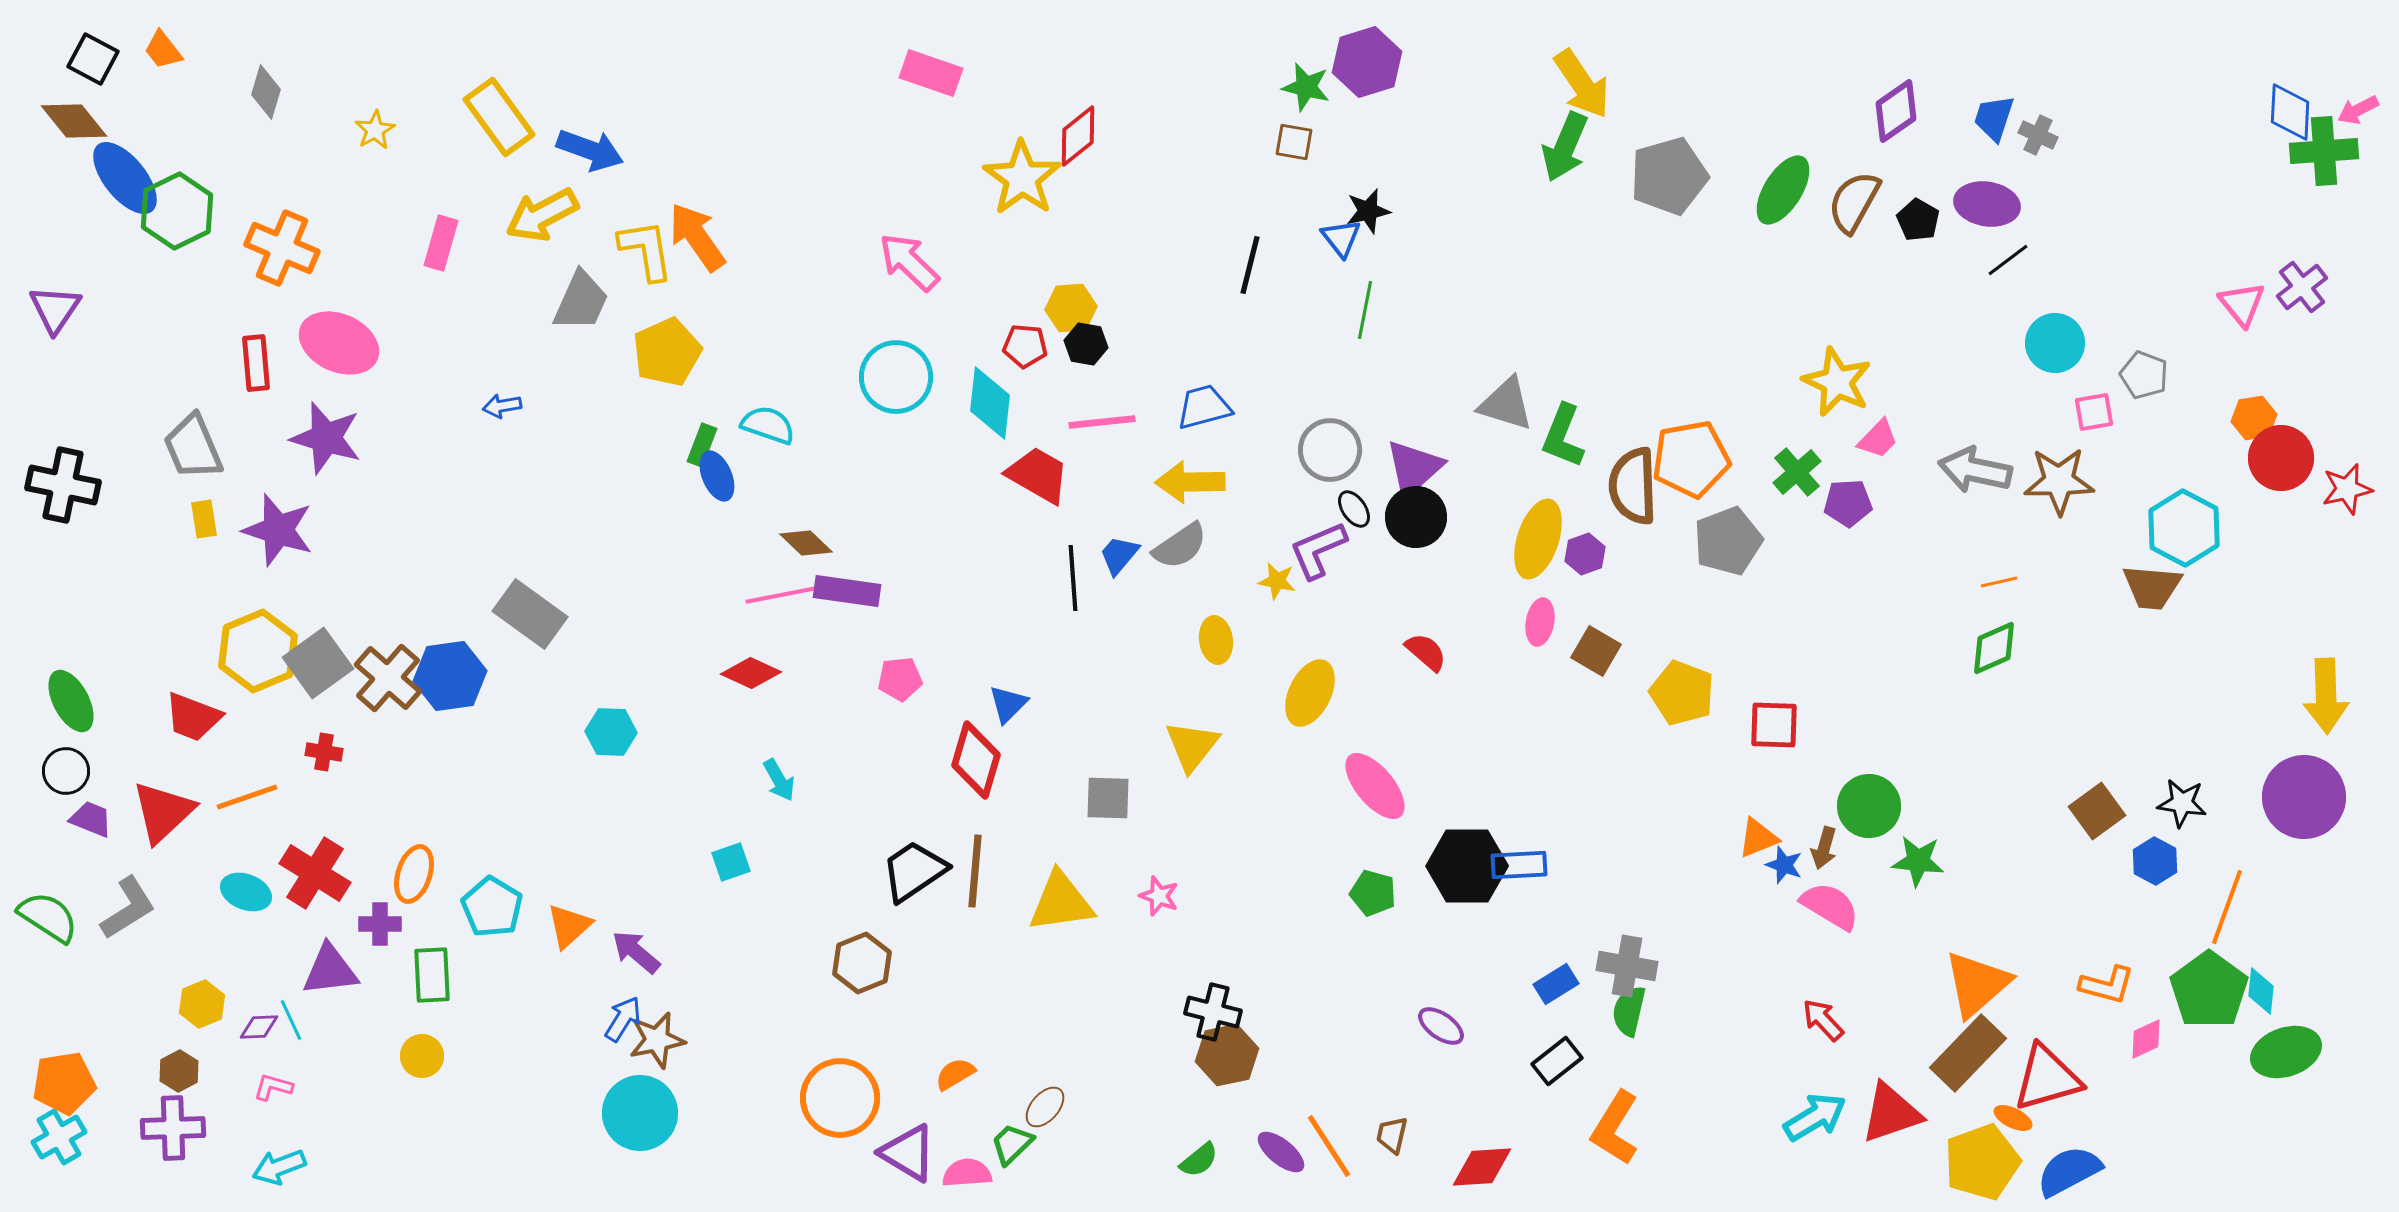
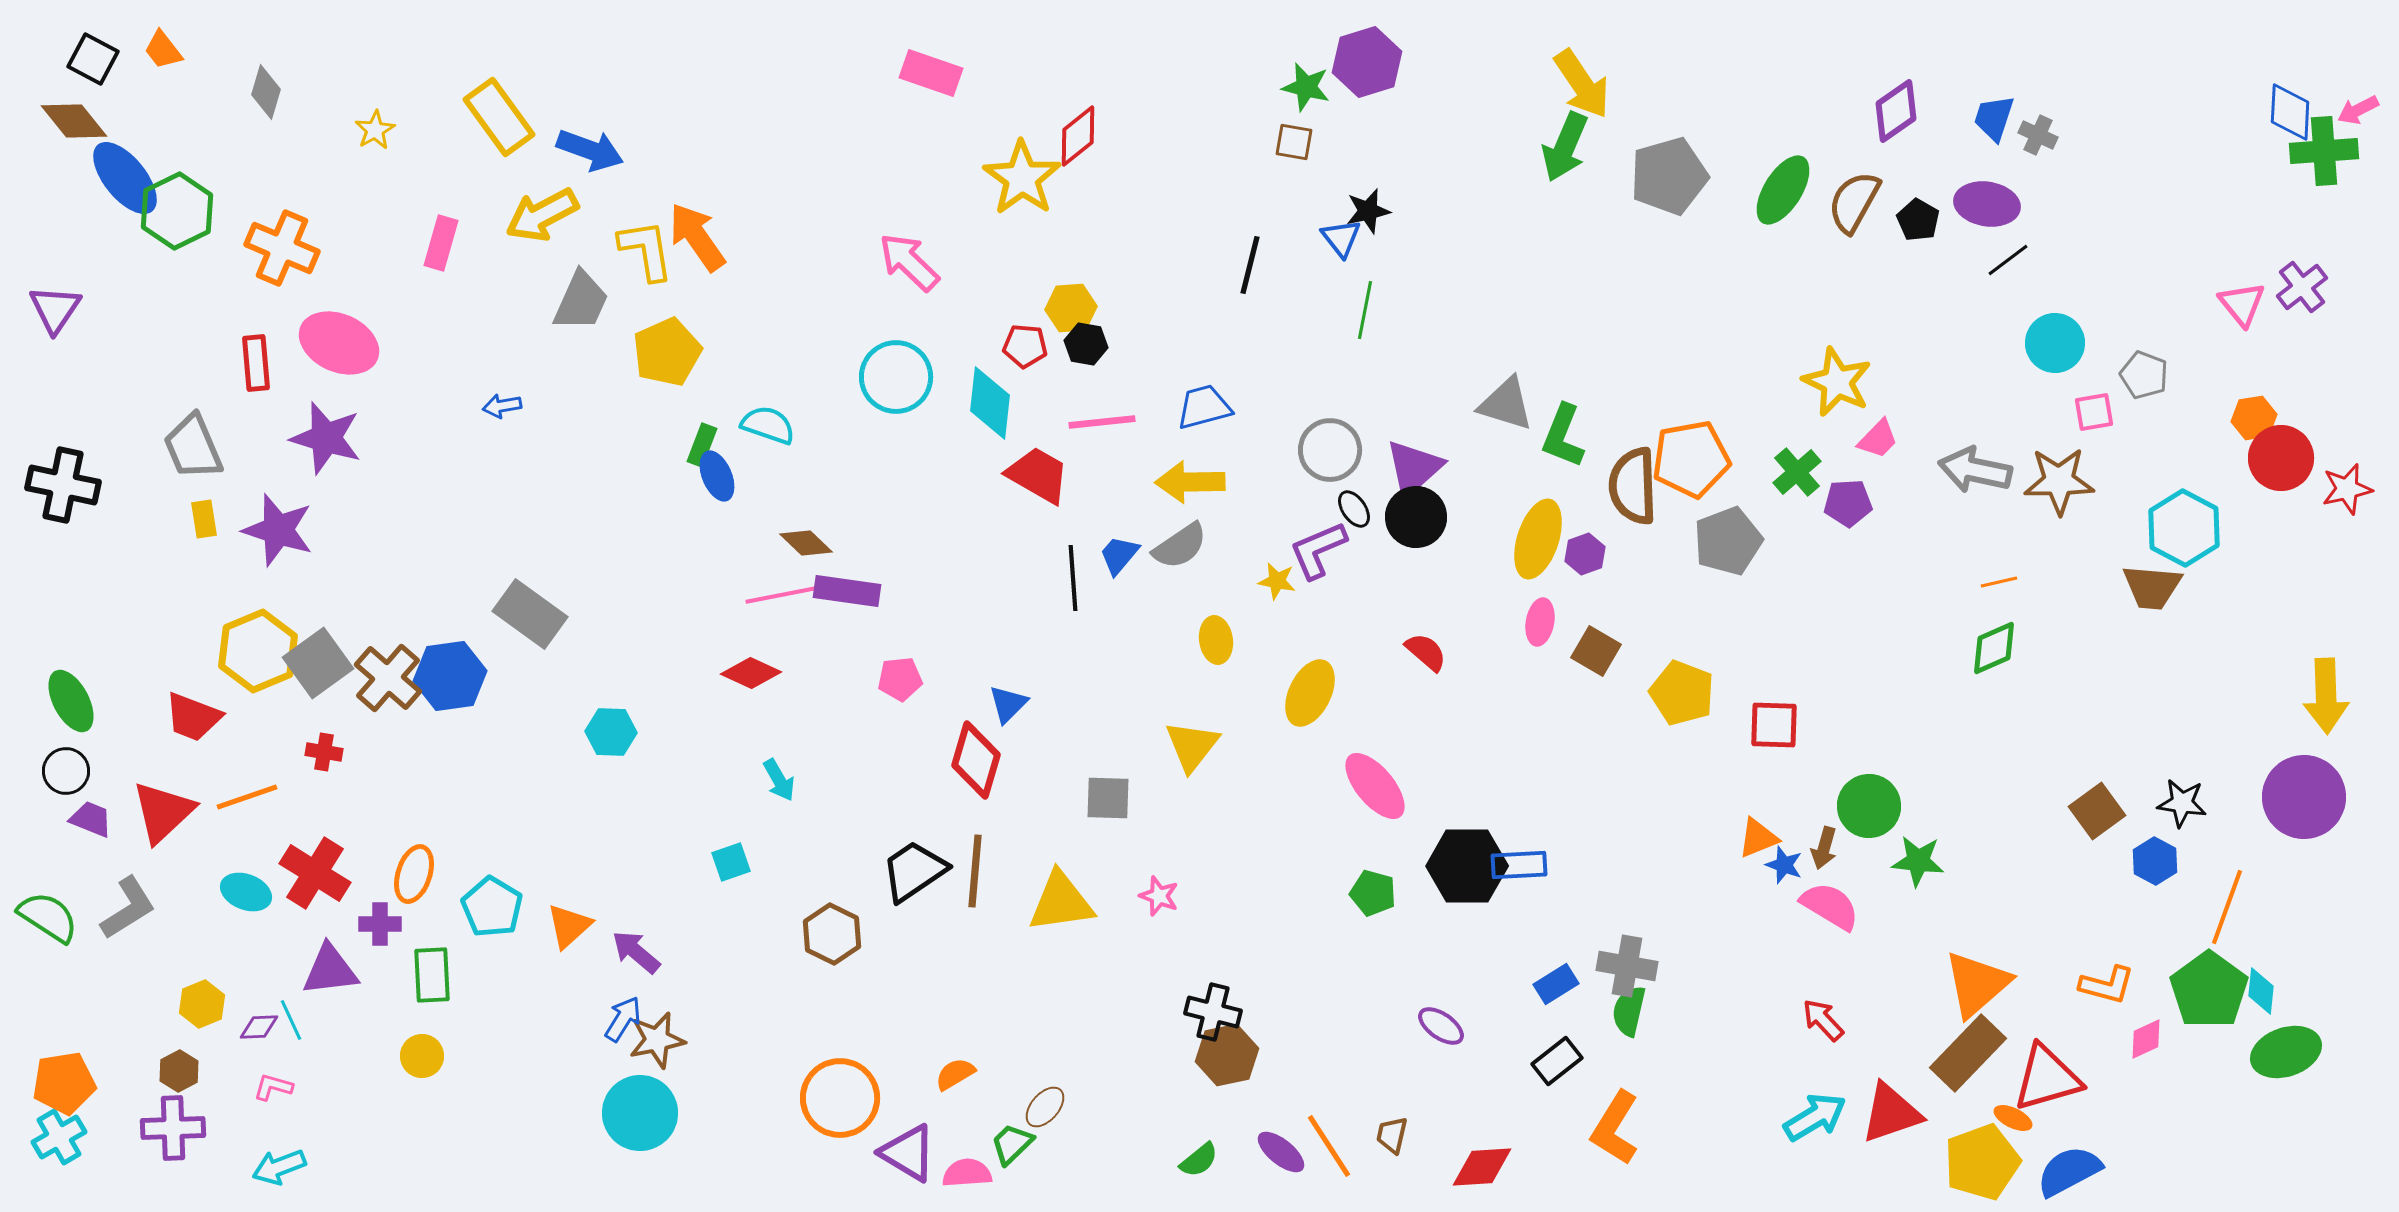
brown hexagon at (862, 963): moved 30 px left, 29 px up; rotated 12 degrees counterclockwise
